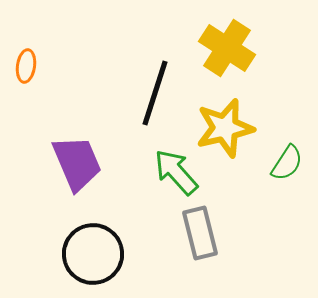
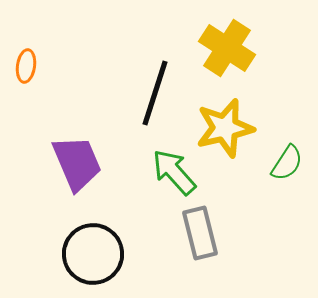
green arrow: moved 2 px left
